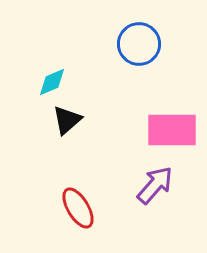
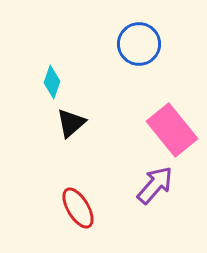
cyan diamond: rotated 48 degrees counterclockwise
black triangle: moved 4 px right, 3 px down
pink rectangle: rotated 51 degrees clockwise
